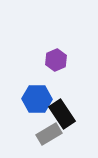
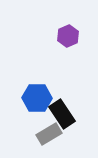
purple hexagon: moved 12 px right, 24 px up
blue hexagon: moved 1 px up
